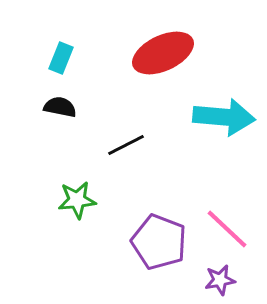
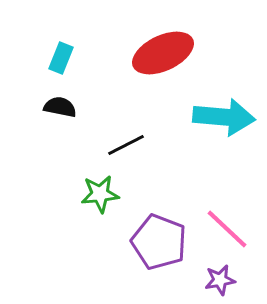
green star: moved 23 px right, 6 px up
